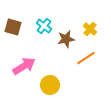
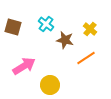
cyan cross: moved 2 px right, 2 px up
brown star: moved 1 px left, 1 px down; rotated 24 degrees clockwise
